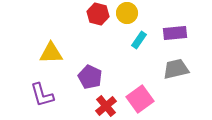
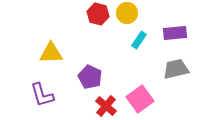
red cross: rotated 10 degrees counterclockwise
